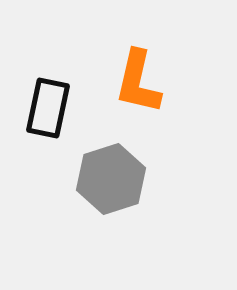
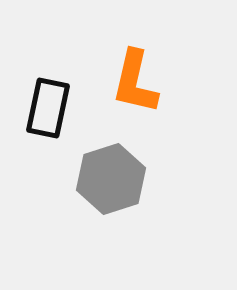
orange L-shape: moved 3 px left
